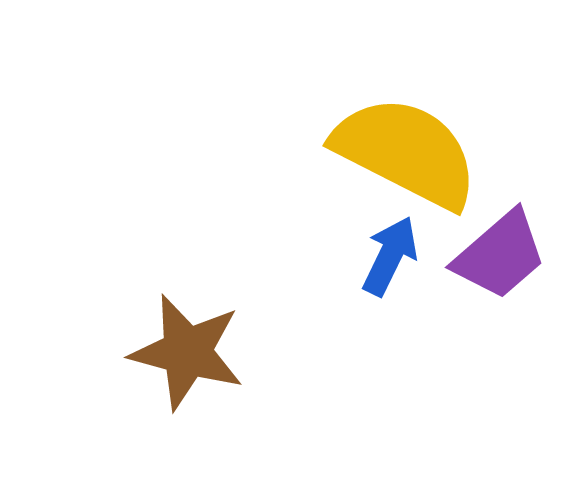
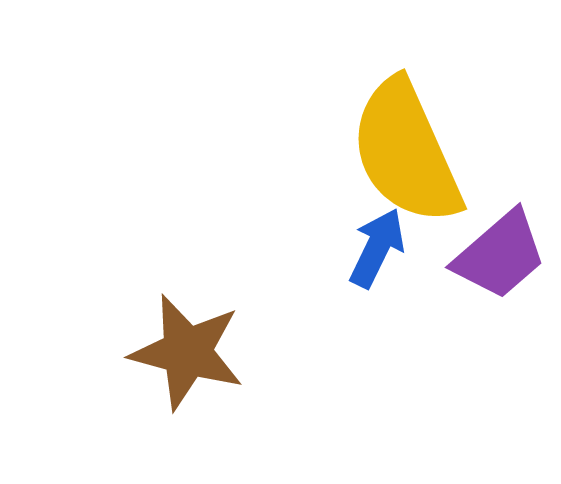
yellow semicircle: rotated 141 degrees counterclockwise
blue arrow: moved 13 px left, 8 px up
